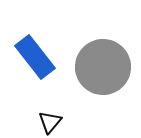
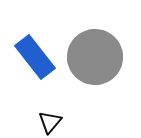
gray circle: moved 8 px left, 10 px up
